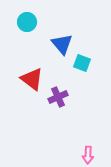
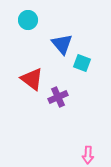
cyan circle: moved 1 px right, 2 px up
